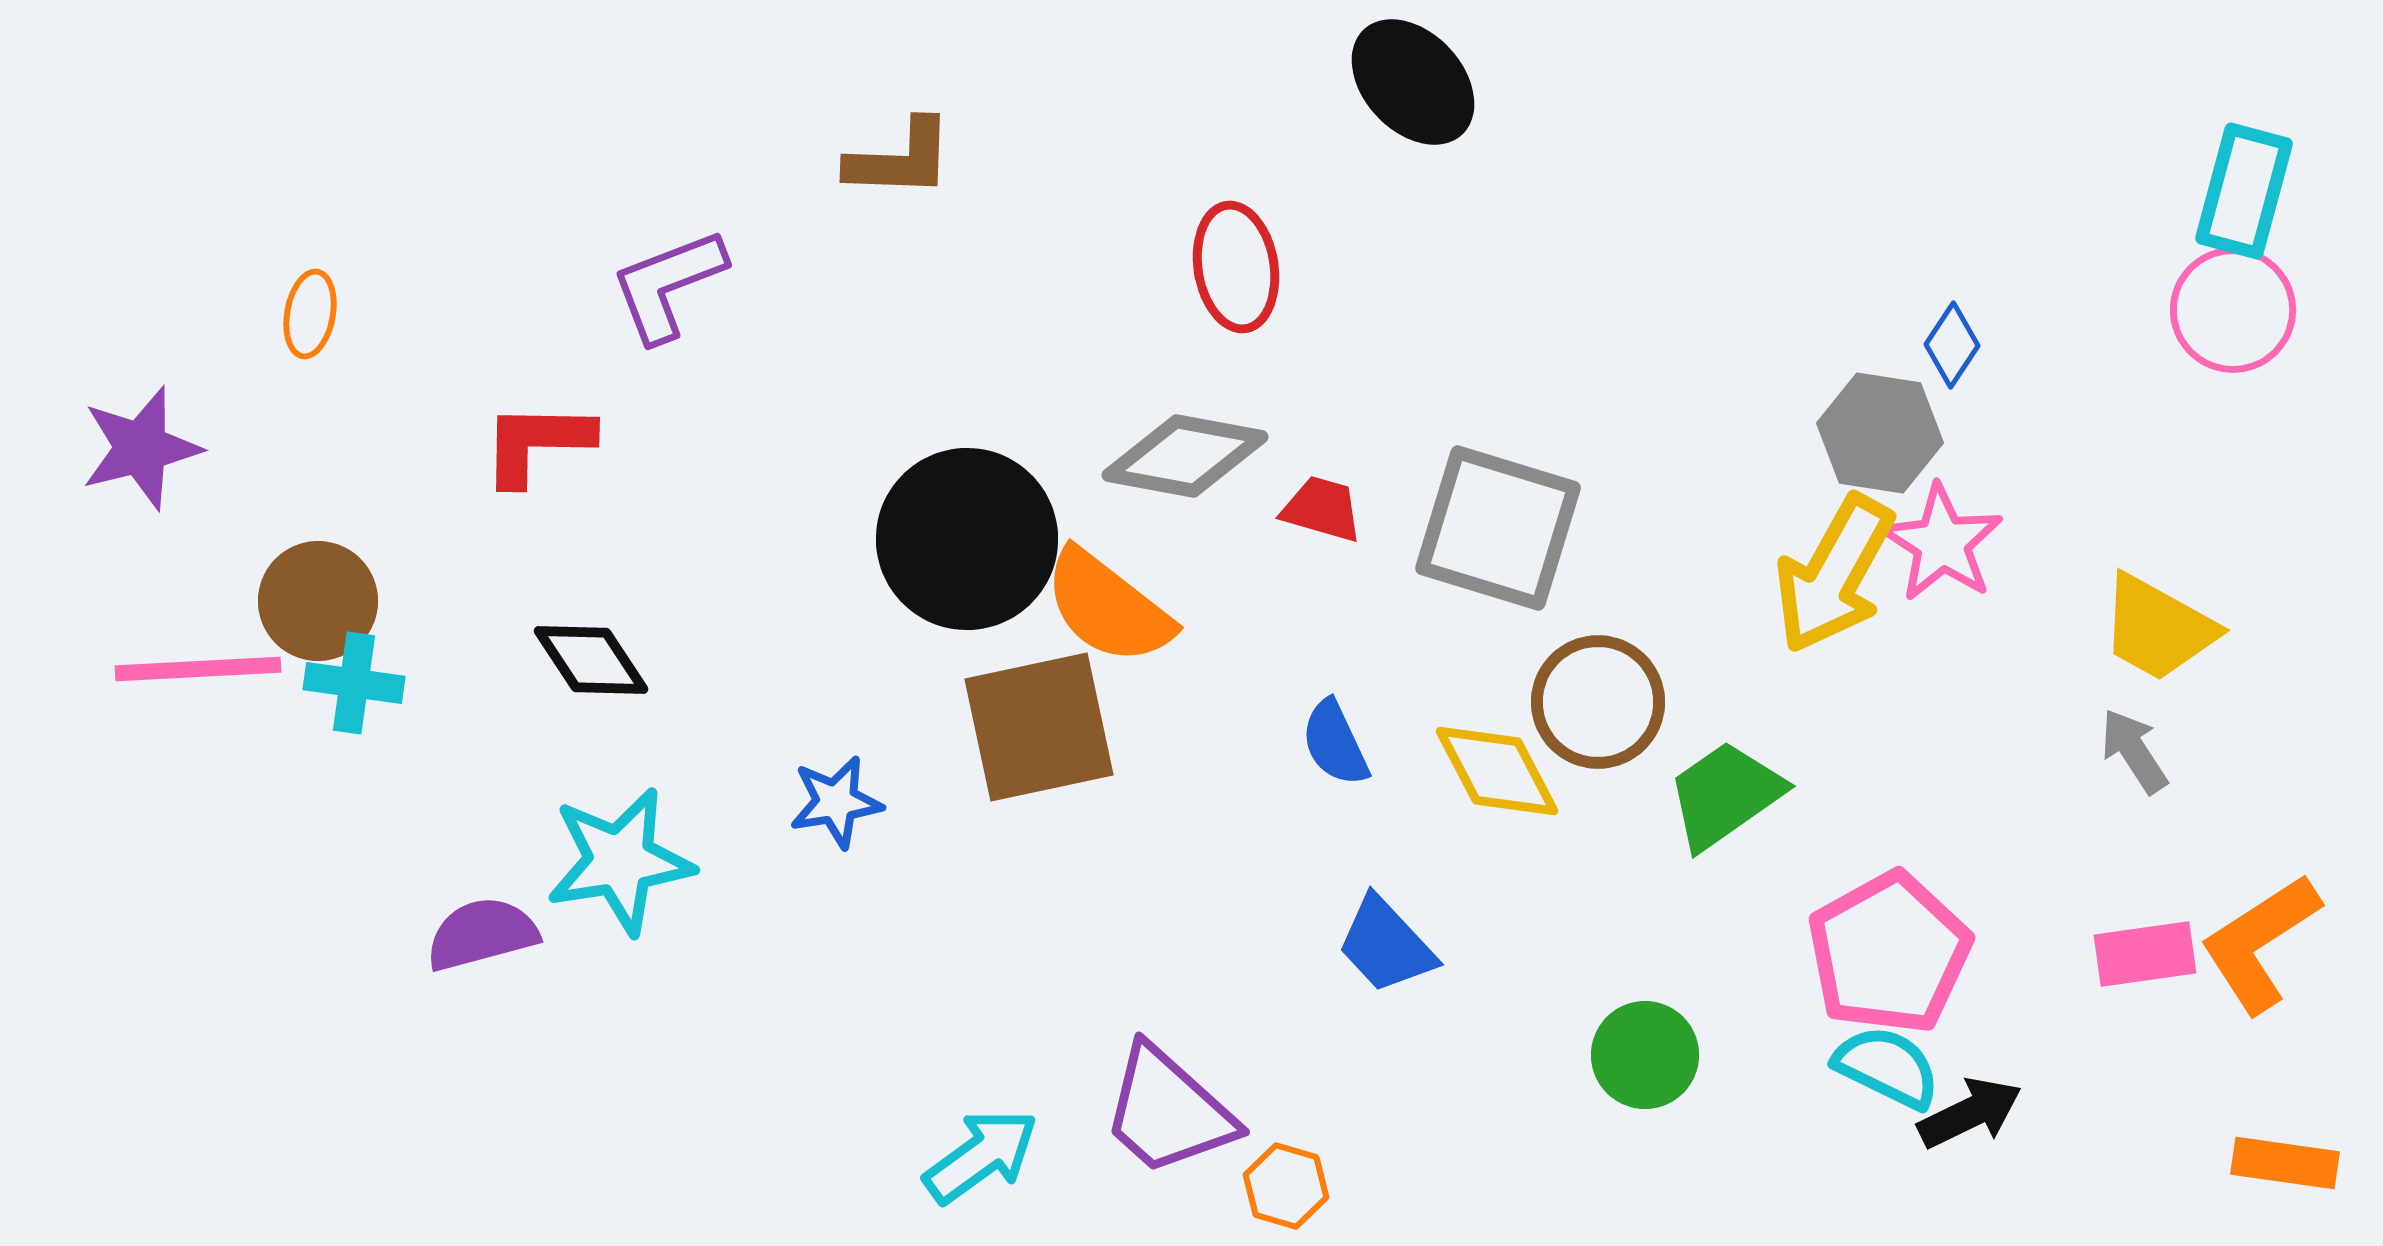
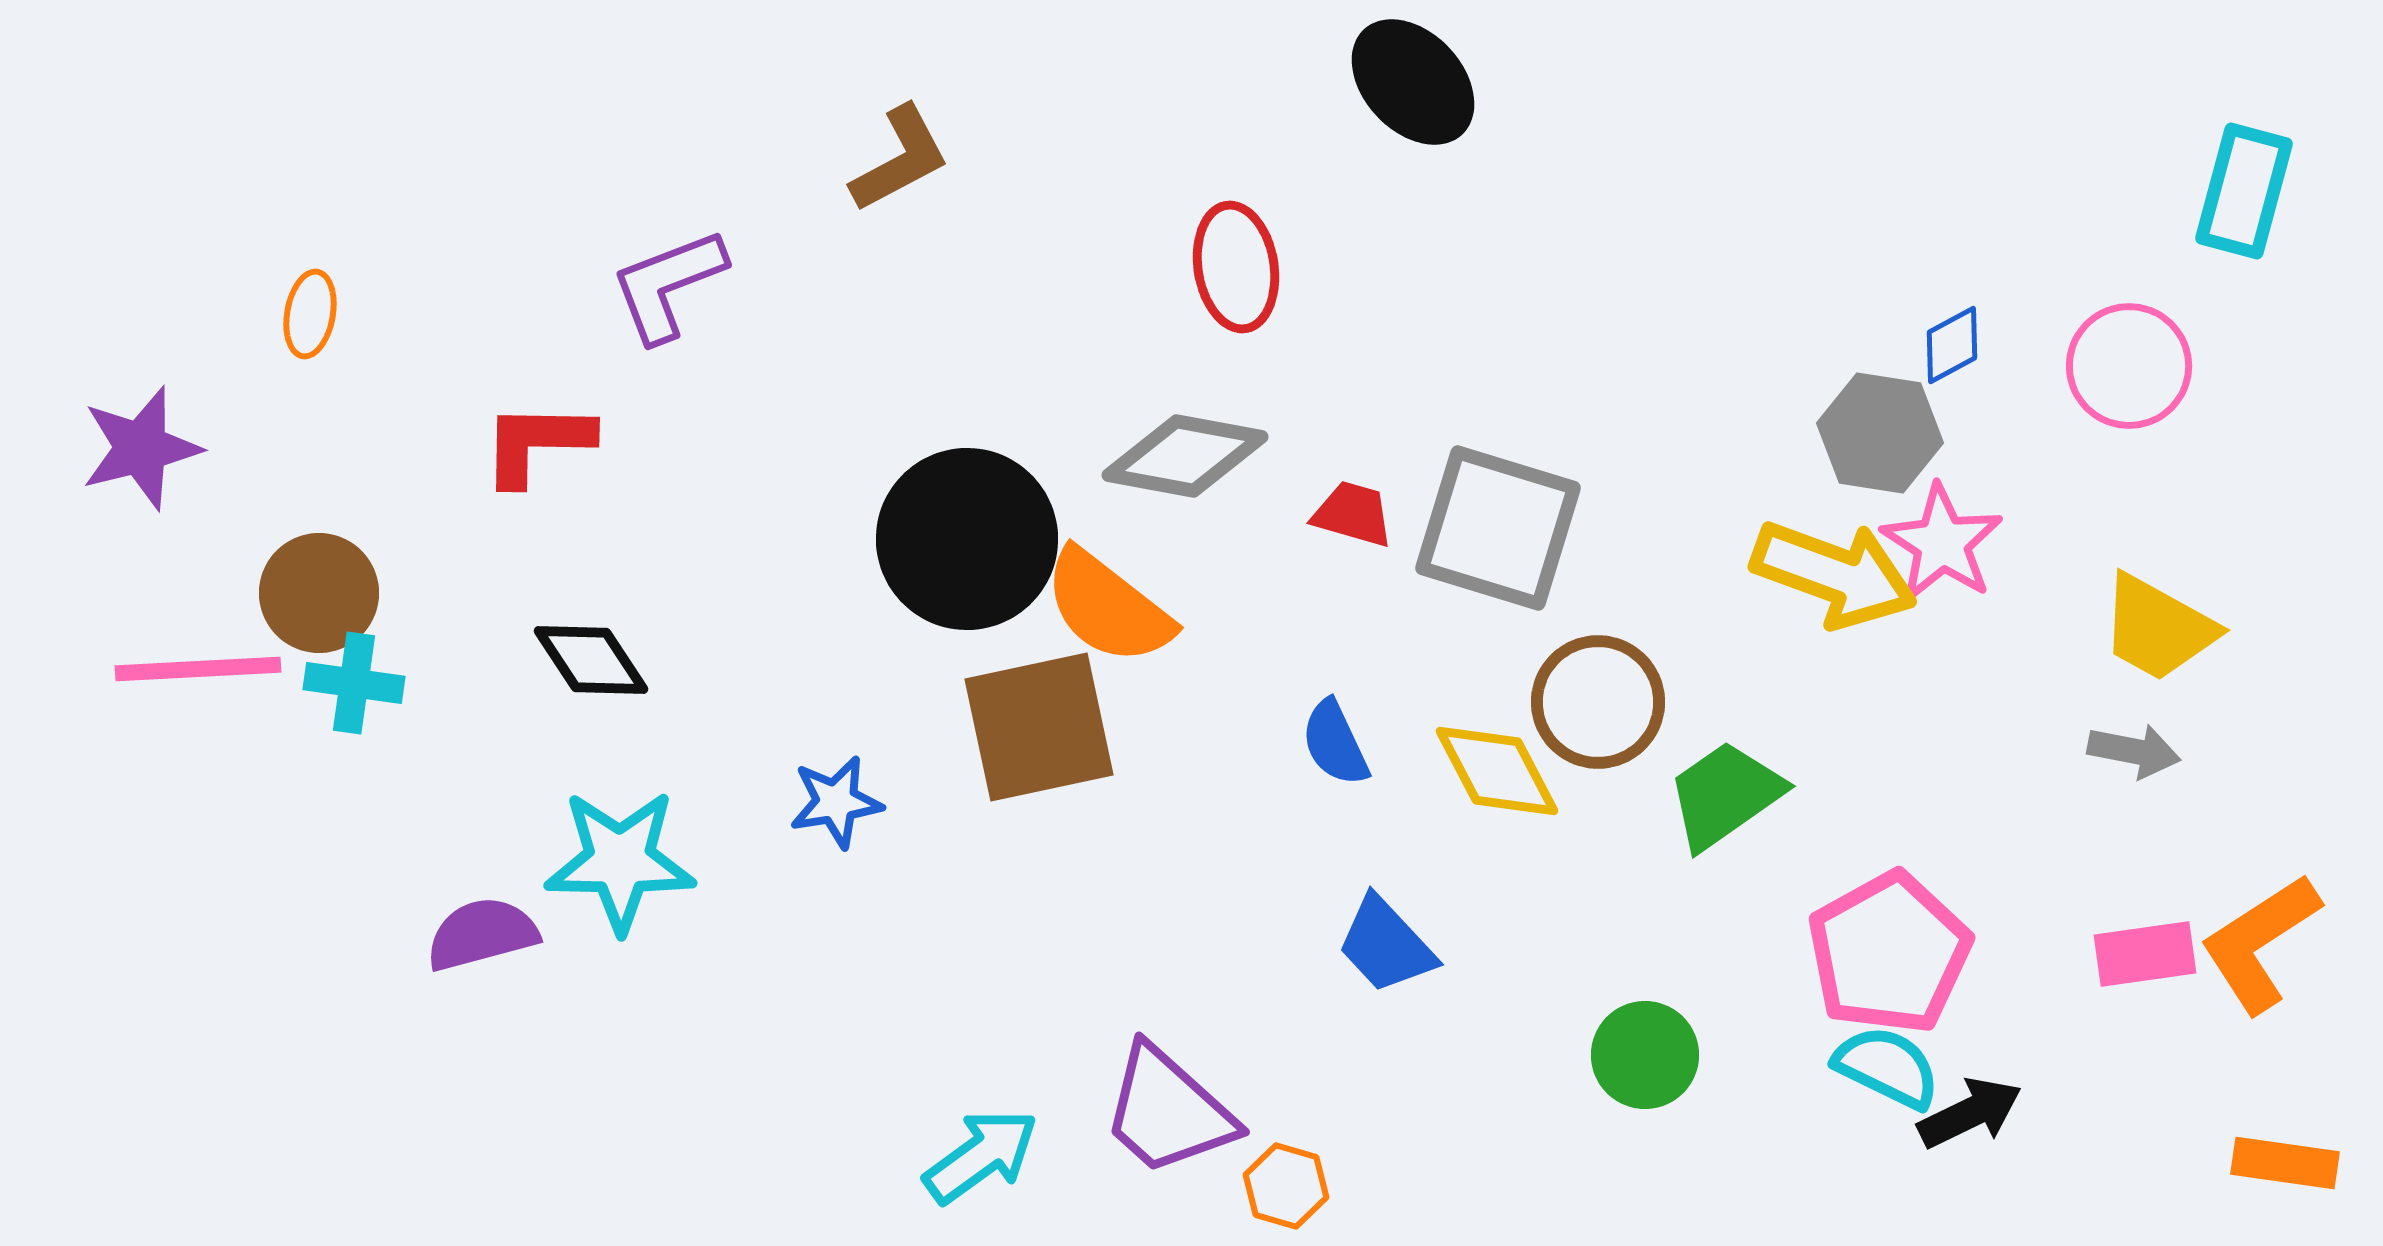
brown L-shape at (900, 159): rotated 30 degrees counterclockwise
pink circle at (2233, 310): moved 104 px left, 56 px down
blue diamond at (1952, 345): rotated 28 degrees clockwise
red trapezoid at (1322, 509): moved 31 px right, 5 px down
yellow arrow at (1834, 574): rotated 99 degrees counterclockwise
brown circle at (318, 601): moved 1 px right, 8 px up
gray arrow at (2134, 751): rotated 134 degrees clockwise
cyan star at (620, 861): rotated 10 degrees clockwise
